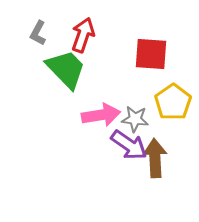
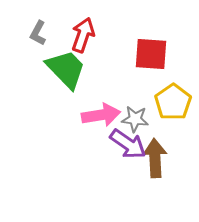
purple arrow: moved 1 px left, 1 px up
